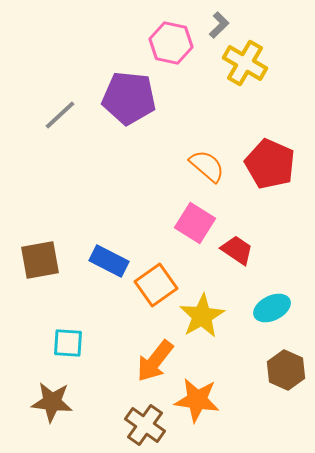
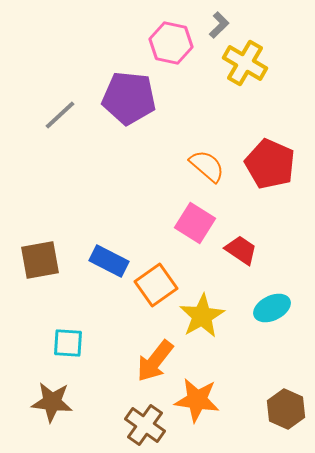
red trapezoid: moved 4 px right
brown hexagon: moved 39 px down
